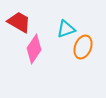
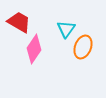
cyan triangle: rotated 36 degrees counterclockwise
